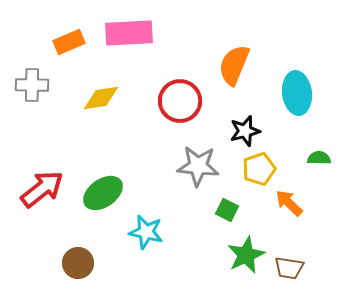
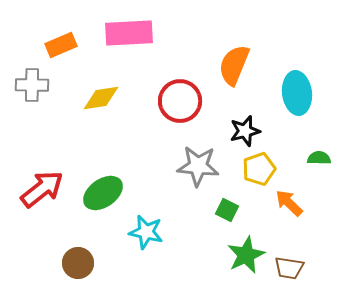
orange rectangle: moved 8 px left, 3 px down
